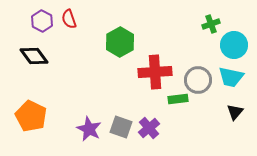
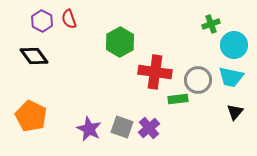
red cross: rotated 12 degrees clockwise
gray square: moved 1 px right
